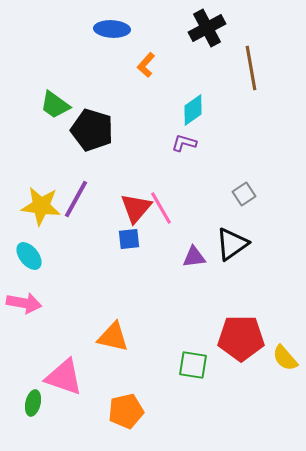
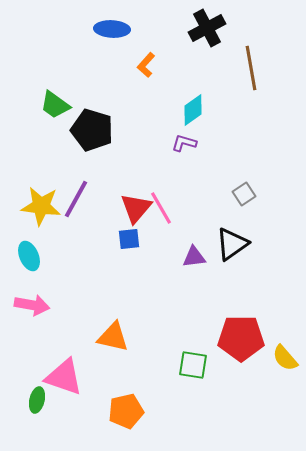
cyan ellipse: rotated 16 degrees clockwise
pink arrow: moved 8 px right, 2 px down
green ellipse: moved 4 px right, 3 px up
